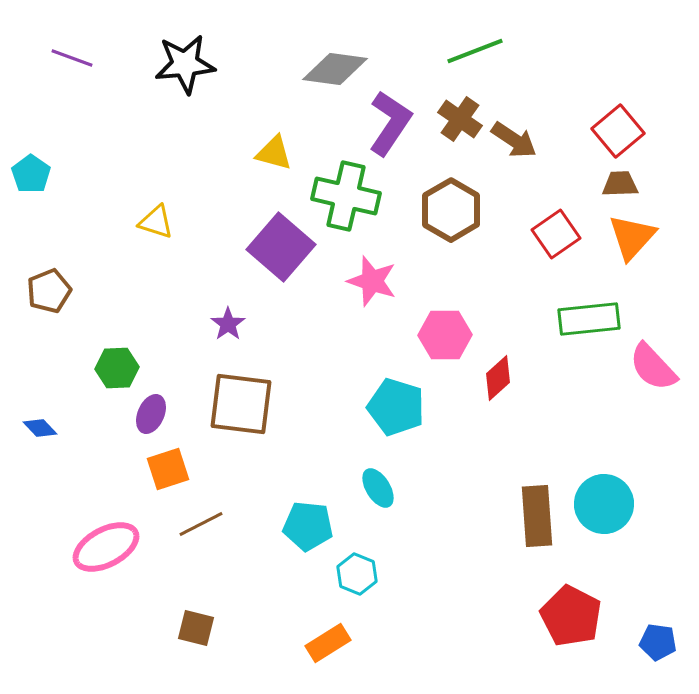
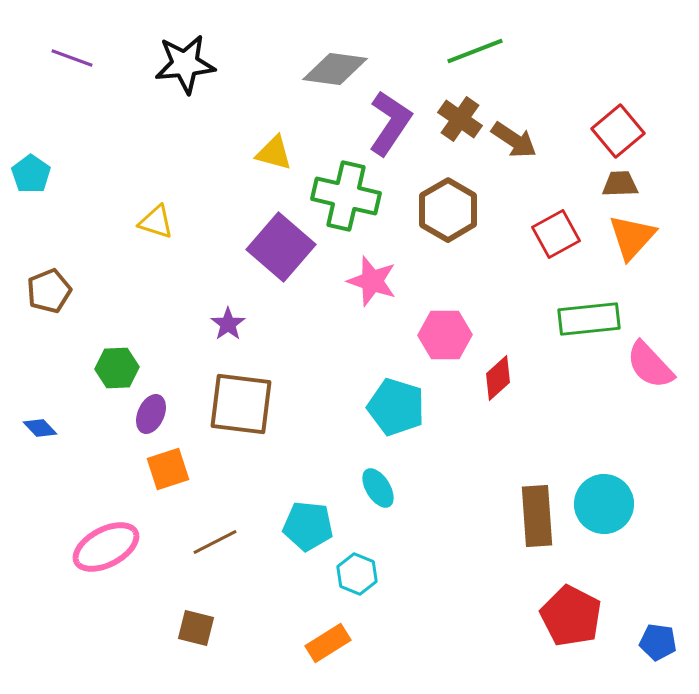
brown hexagon at (451, 210): moved 3 px left
red square at (556, 234): rotated 6 degrees clockwise
pink semicircle at (653, 367): moved 3 px left, 2 px up
brown line at (201, 524): moved 14 px right, 18 px down
